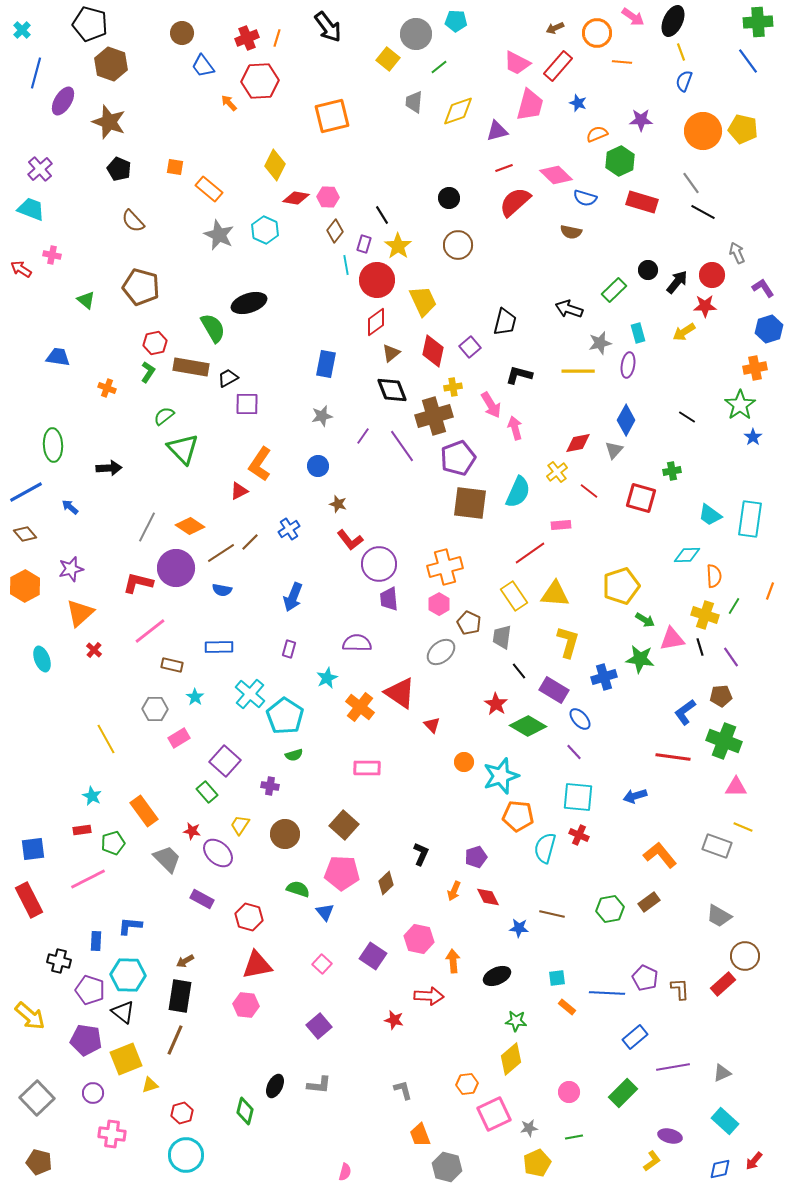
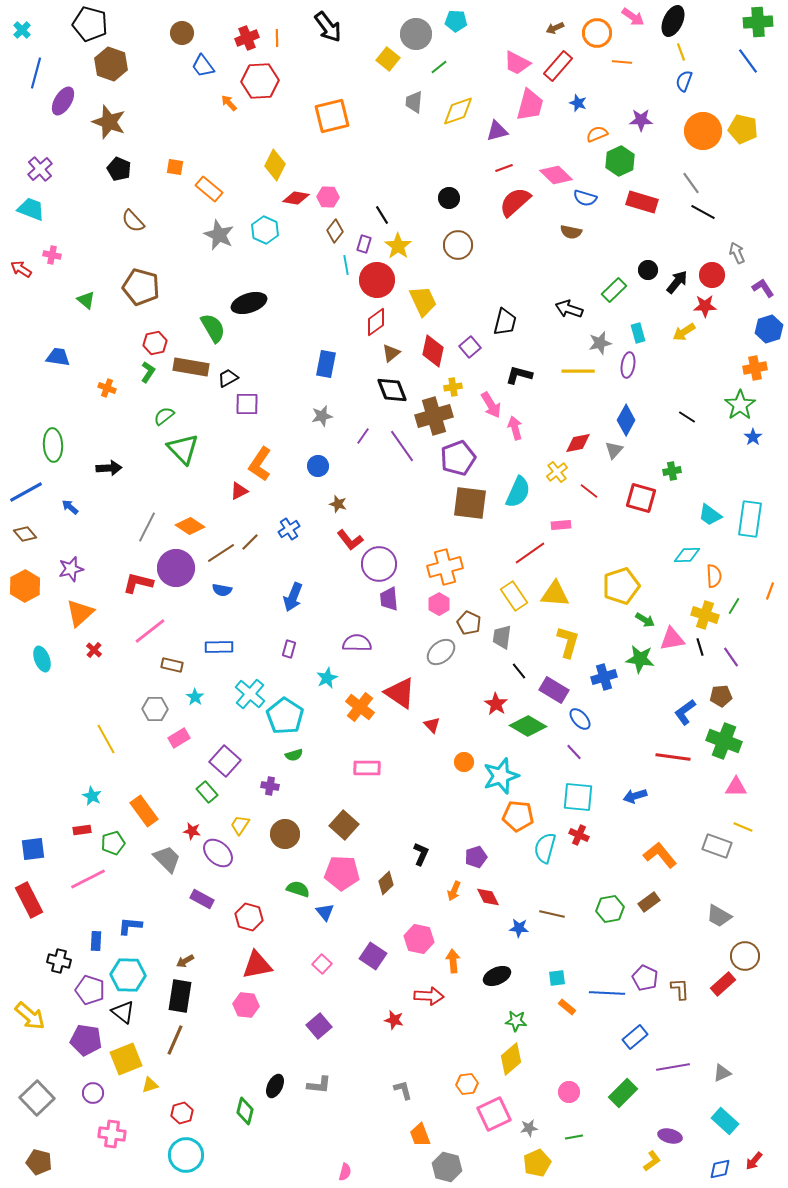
orange line at (277, 38): rotated 18 degrees counterclockwise
